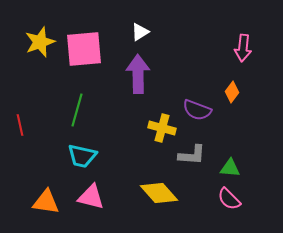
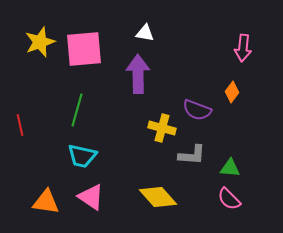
white triangle: moved 5 px right, 1 px down; rotated 42 degrees clockwise
yellow diamond: moved 1 px left, 4 px down
pink triangle: rotated 20 degrees clockwise
